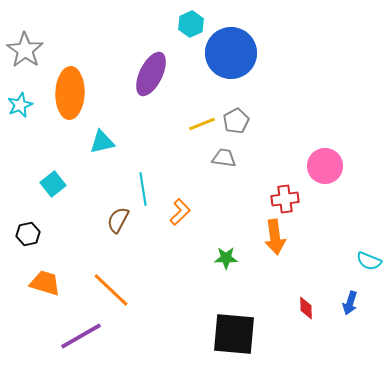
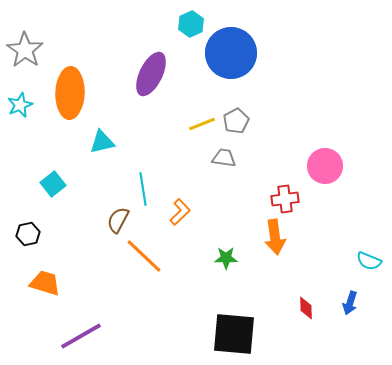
orange line: moved 33 px right, 34 px up
